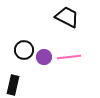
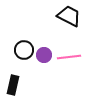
black trapezoid: moved 2 px right, 1 px up
purple circle: moved 2 px up
